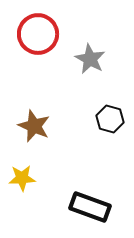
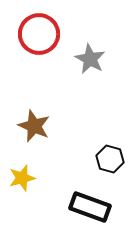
red circle: moved 1 px right
black hexagon: moved 40 px down
yellow star: rotated 12 degrees counterclockwise
